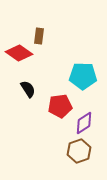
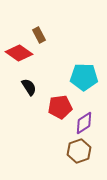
brown rectangle: moved 1 px up; rotated 35 degrees counterclockwise
cyan pentagon: moved 1 px right, 1 px down
black semicircle: moved 1 px right, 2 px up
red pentagon: moved 1 px down
